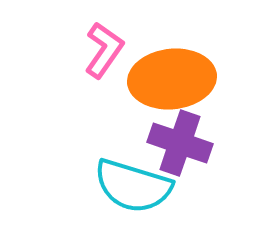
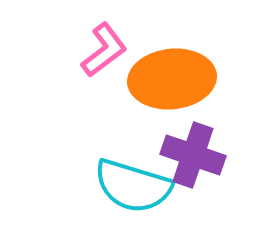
pink L-shape: rotated 18 degrees clockwise
purple cross: moved 13 px right, 12 px down
